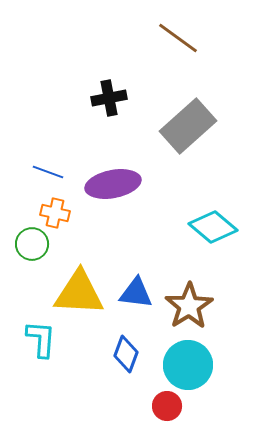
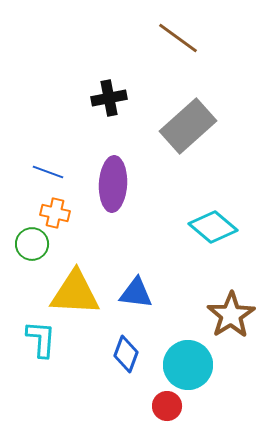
purple ellipse: rotated 76 degrees counterclockwise
yellow triangle: moved 4 px left
brown star: moved 42 px right, 9 px down
